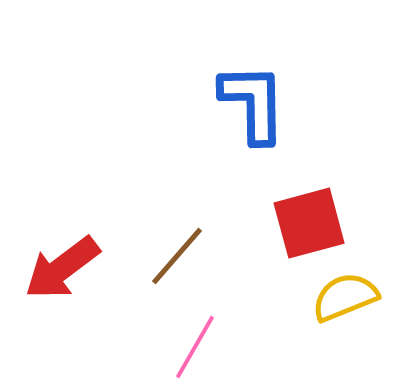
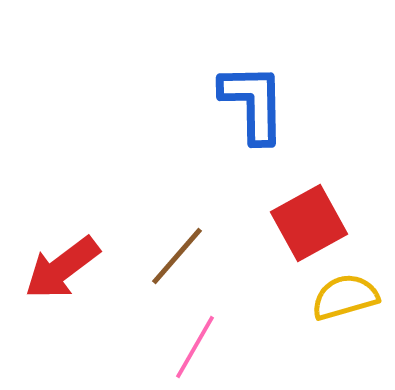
red square: rotated 14 degrees counterclockwise
yellow semicircle: rotated 6 degrees clockwise
